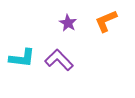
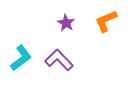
purple star: moved 2 px left
cyan L-shape: moved 1 px left; rotated 44 degrees counterclockwise
